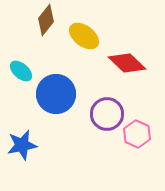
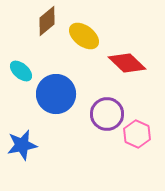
brown diamond: moved 1 px right, 1 px down; rotated 12 degrees clockwise
